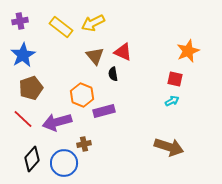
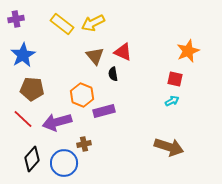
purple cross: moved 4 px left, 2 px up
yellow rectangle: moved 1 px right, 3 px up
brown pentagon: moved 1 px right, 1 px down; rotated 25 degrees clockwise
